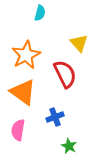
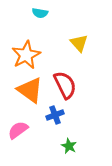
cyan semicircle: rotated 84 degrees clockwise
red semicircle: moved 11 px down
orange triangle: moved 7 px right, 2 px up
blue cross: moved 2 px up
pink semicircle: rotated 45 degrees clockwise
